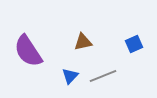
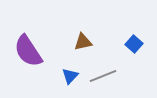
blue square: rotated 24 degrees counterclockwise
